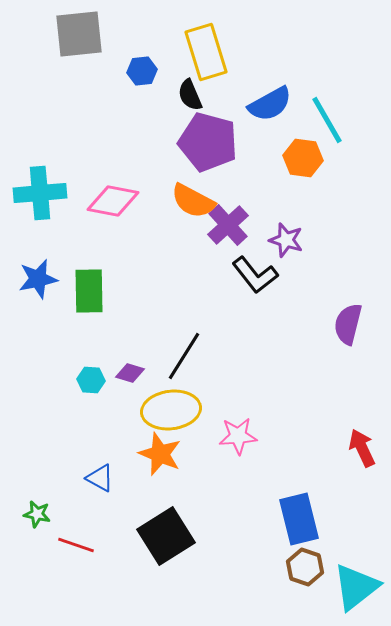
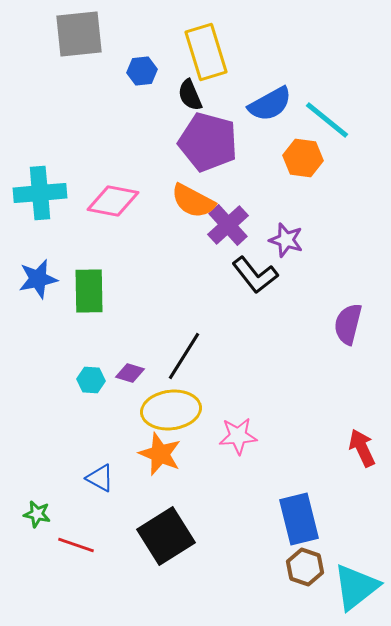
cyan line: rotated 21 degrees counterclockwise
